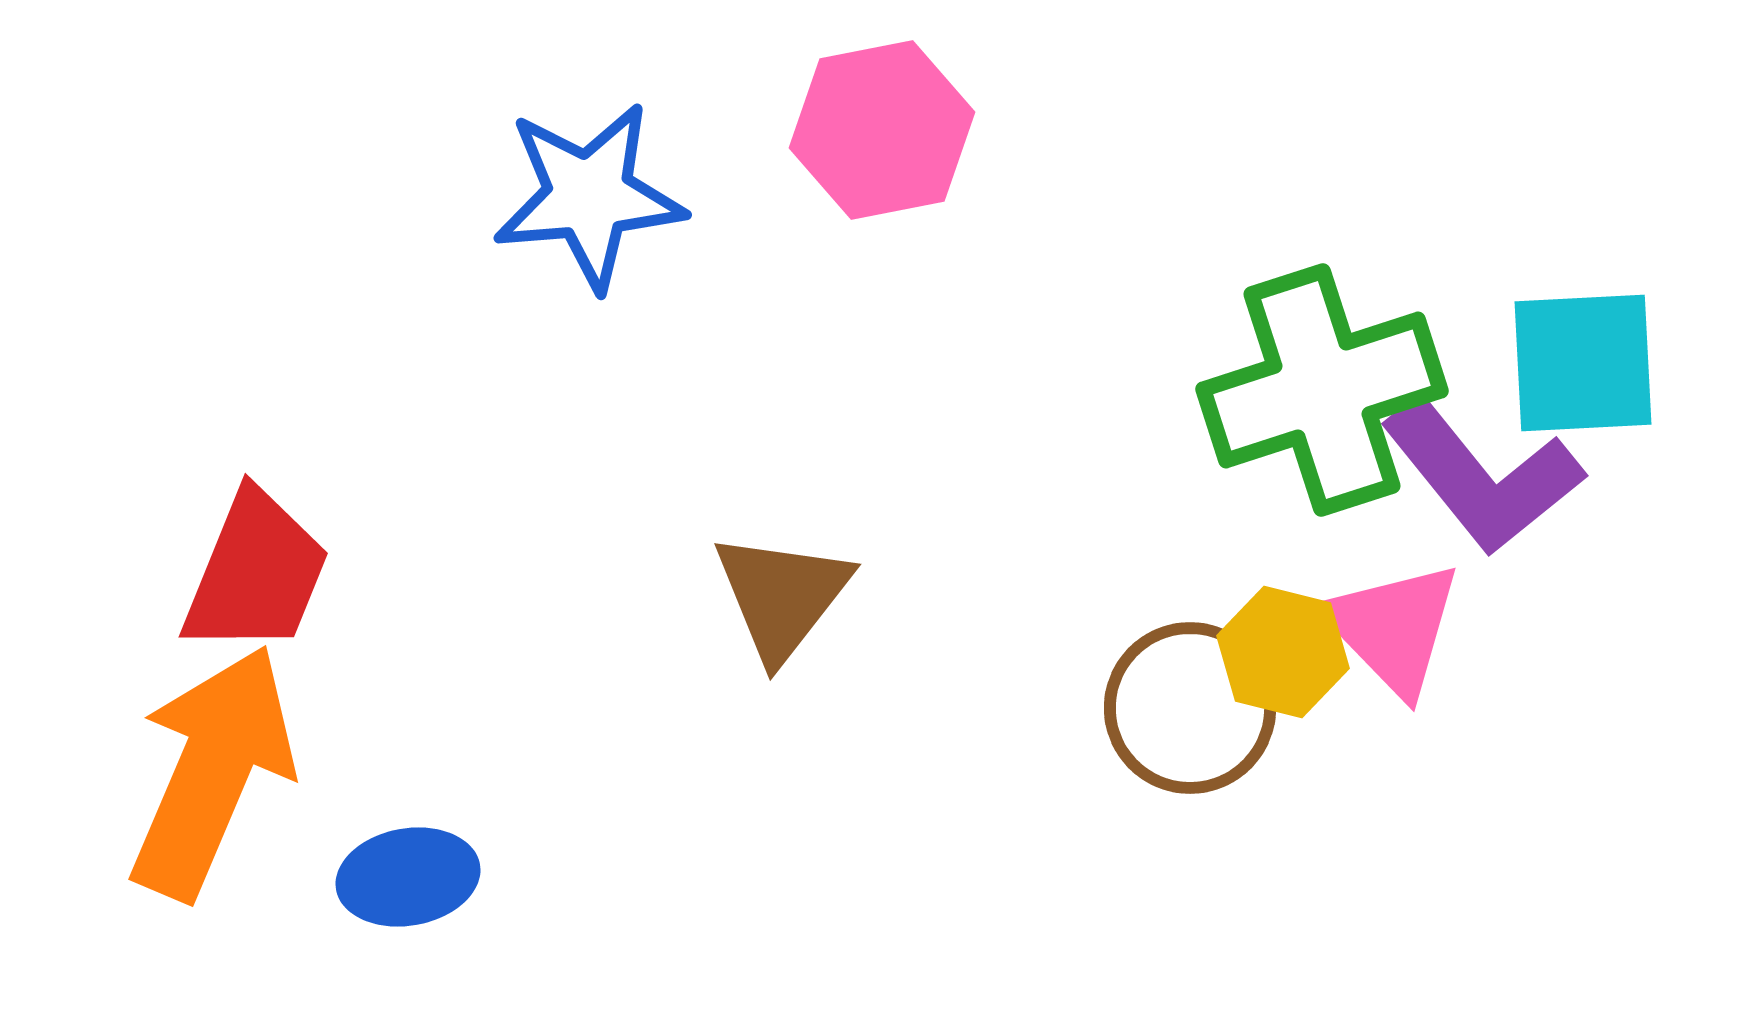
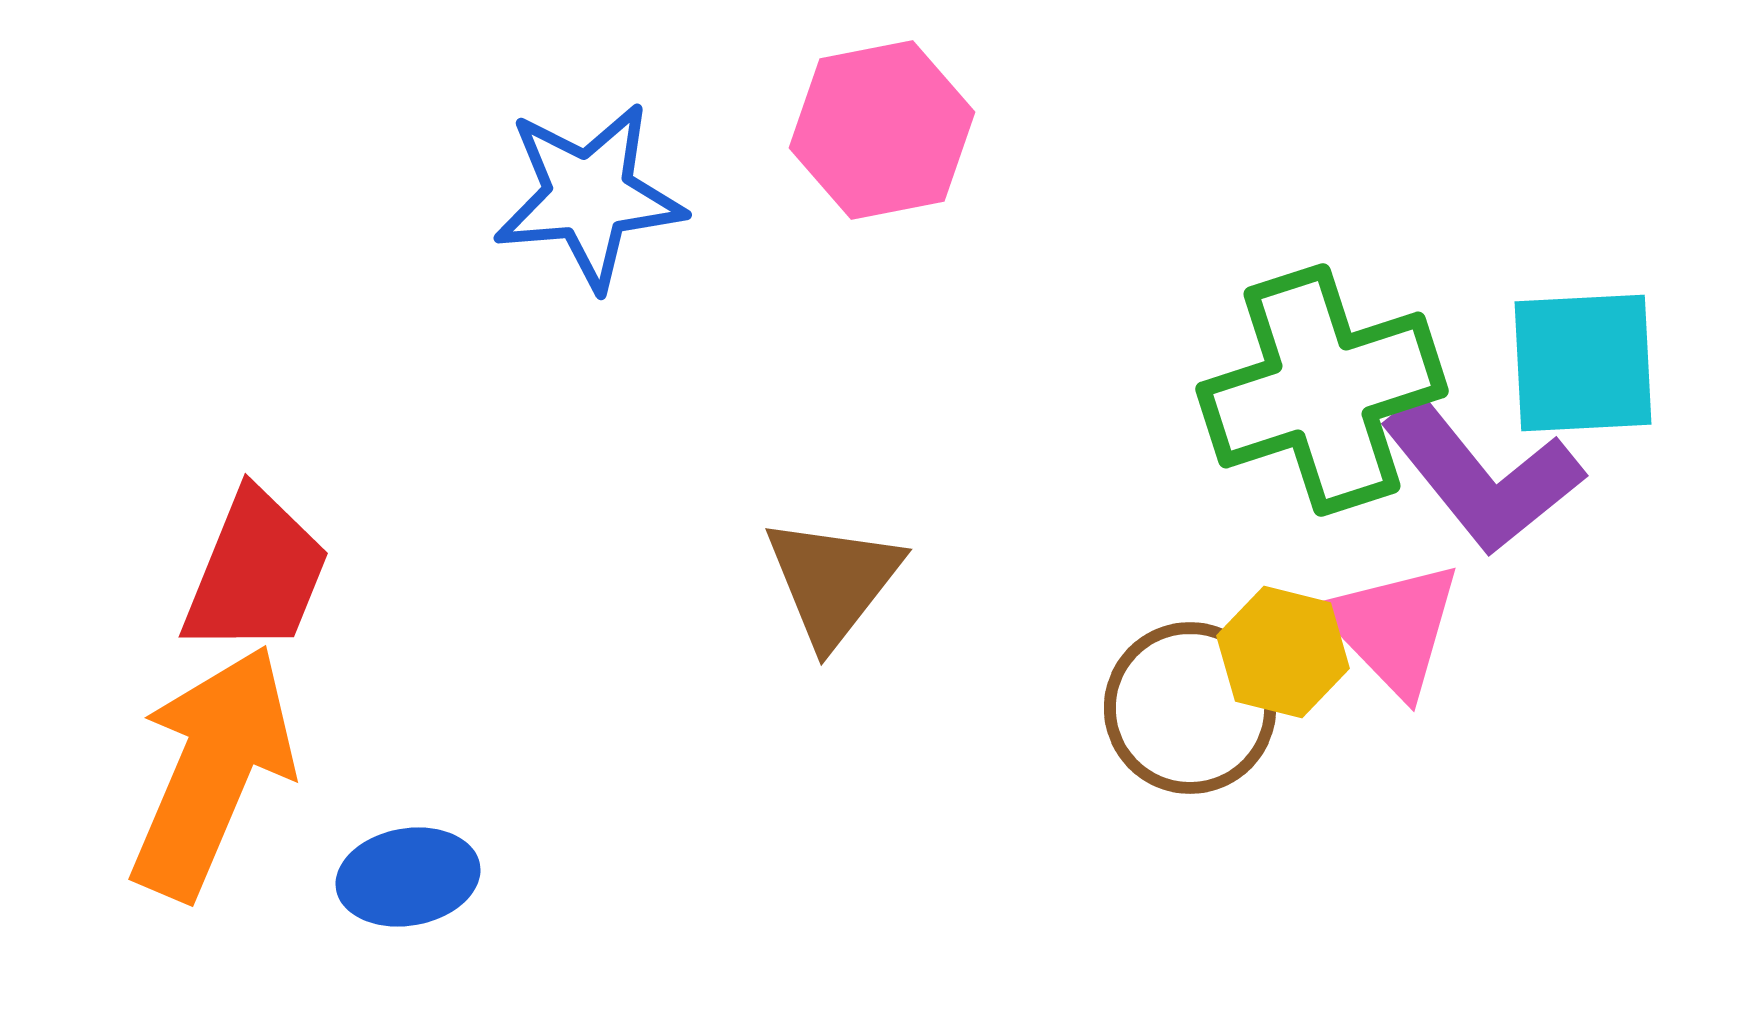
brown triangle: moved 51 px right, 15 px up
